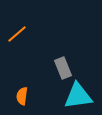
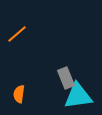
gray rectangle: moved 3 px right, 10 px down
orange semicircle: moved 3 px left, 2 px up
